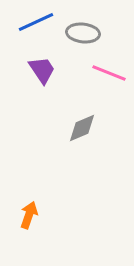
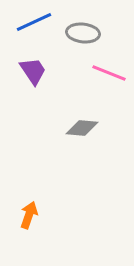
blue line: moved 2 px left
purple trapezoid: moved 9 px left, 1 px down
gray diamond: rotated 28 degrees clockwise
